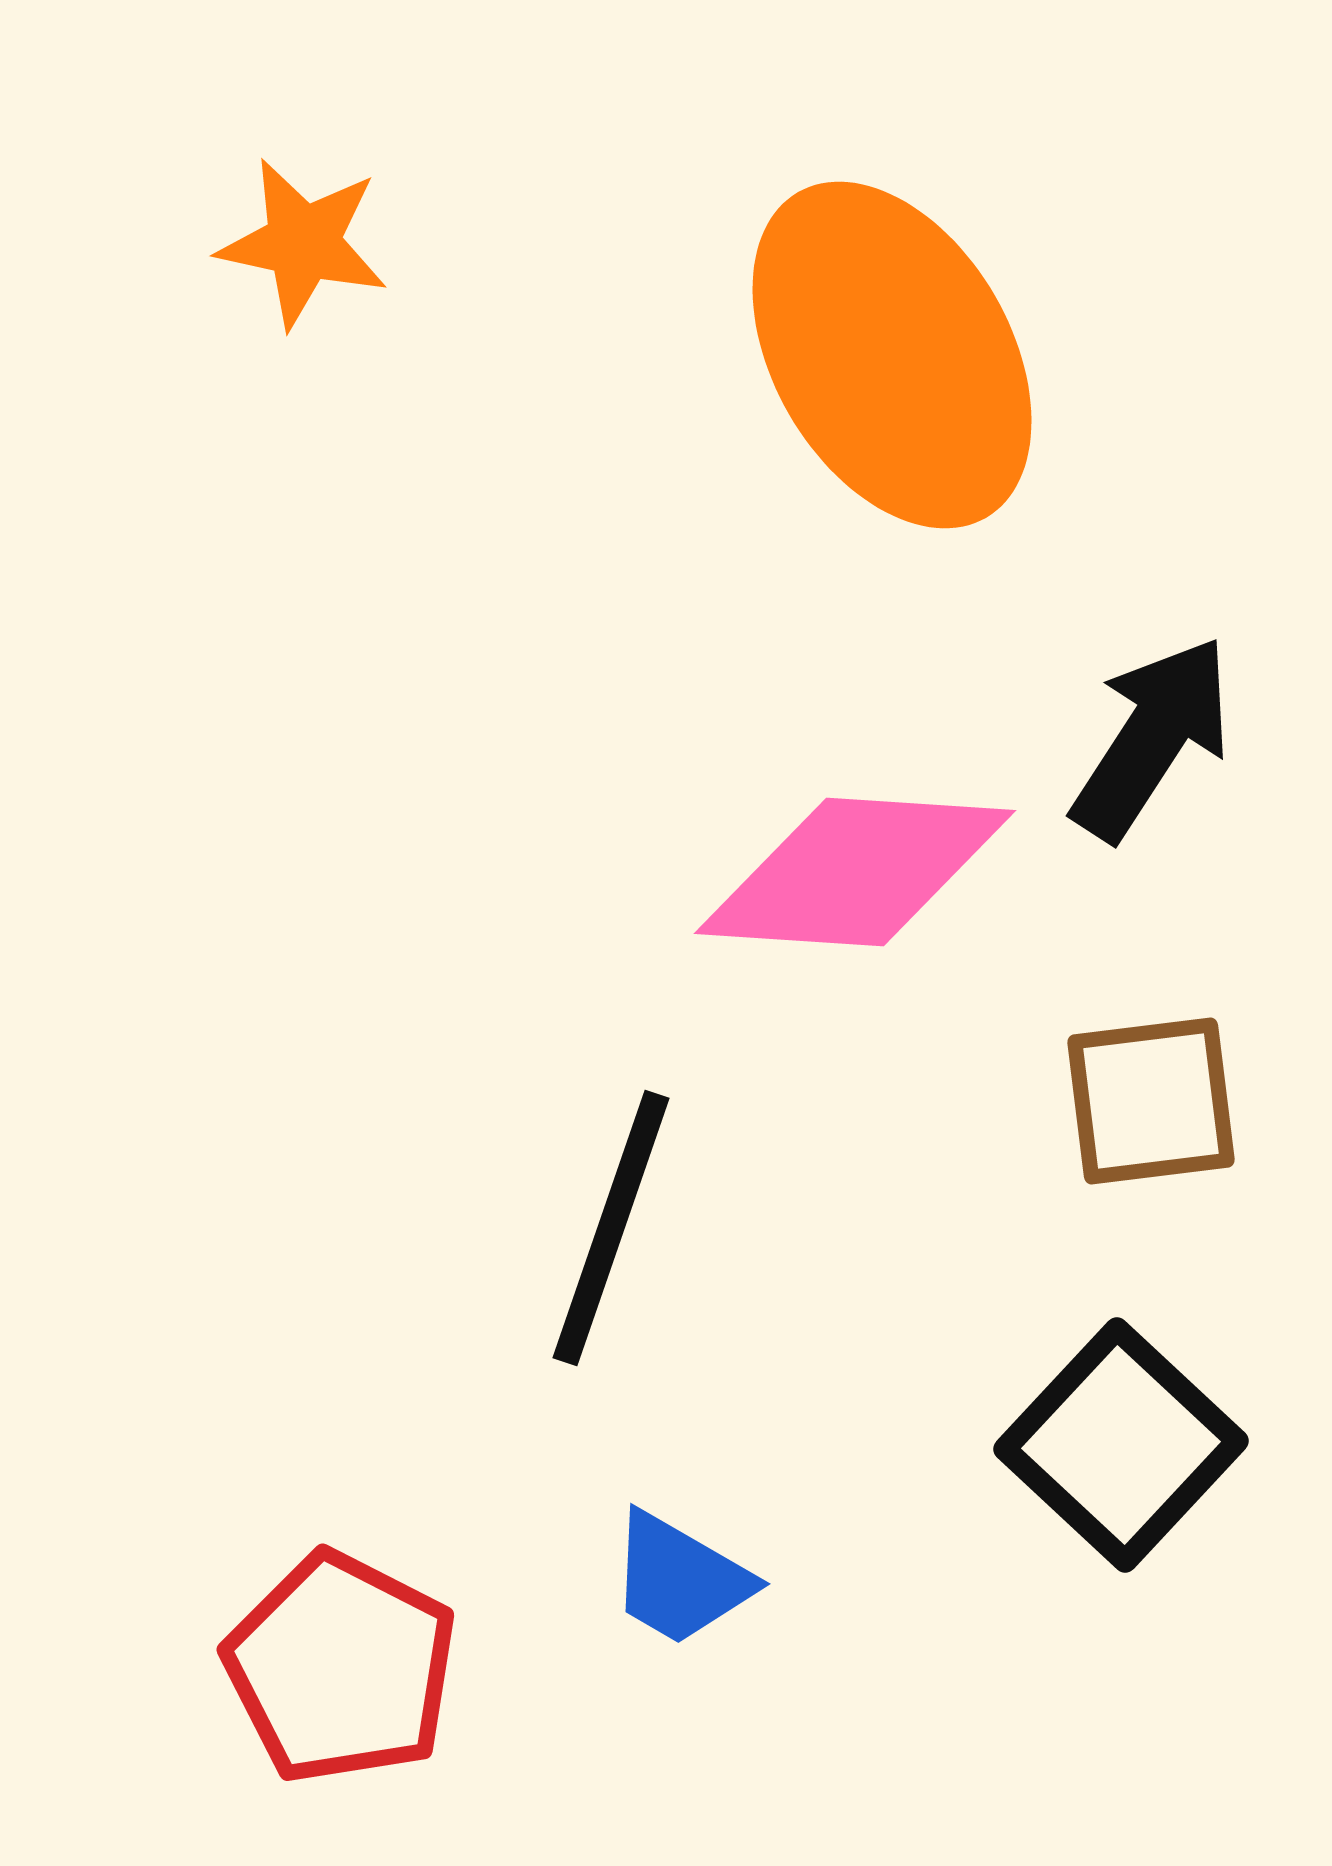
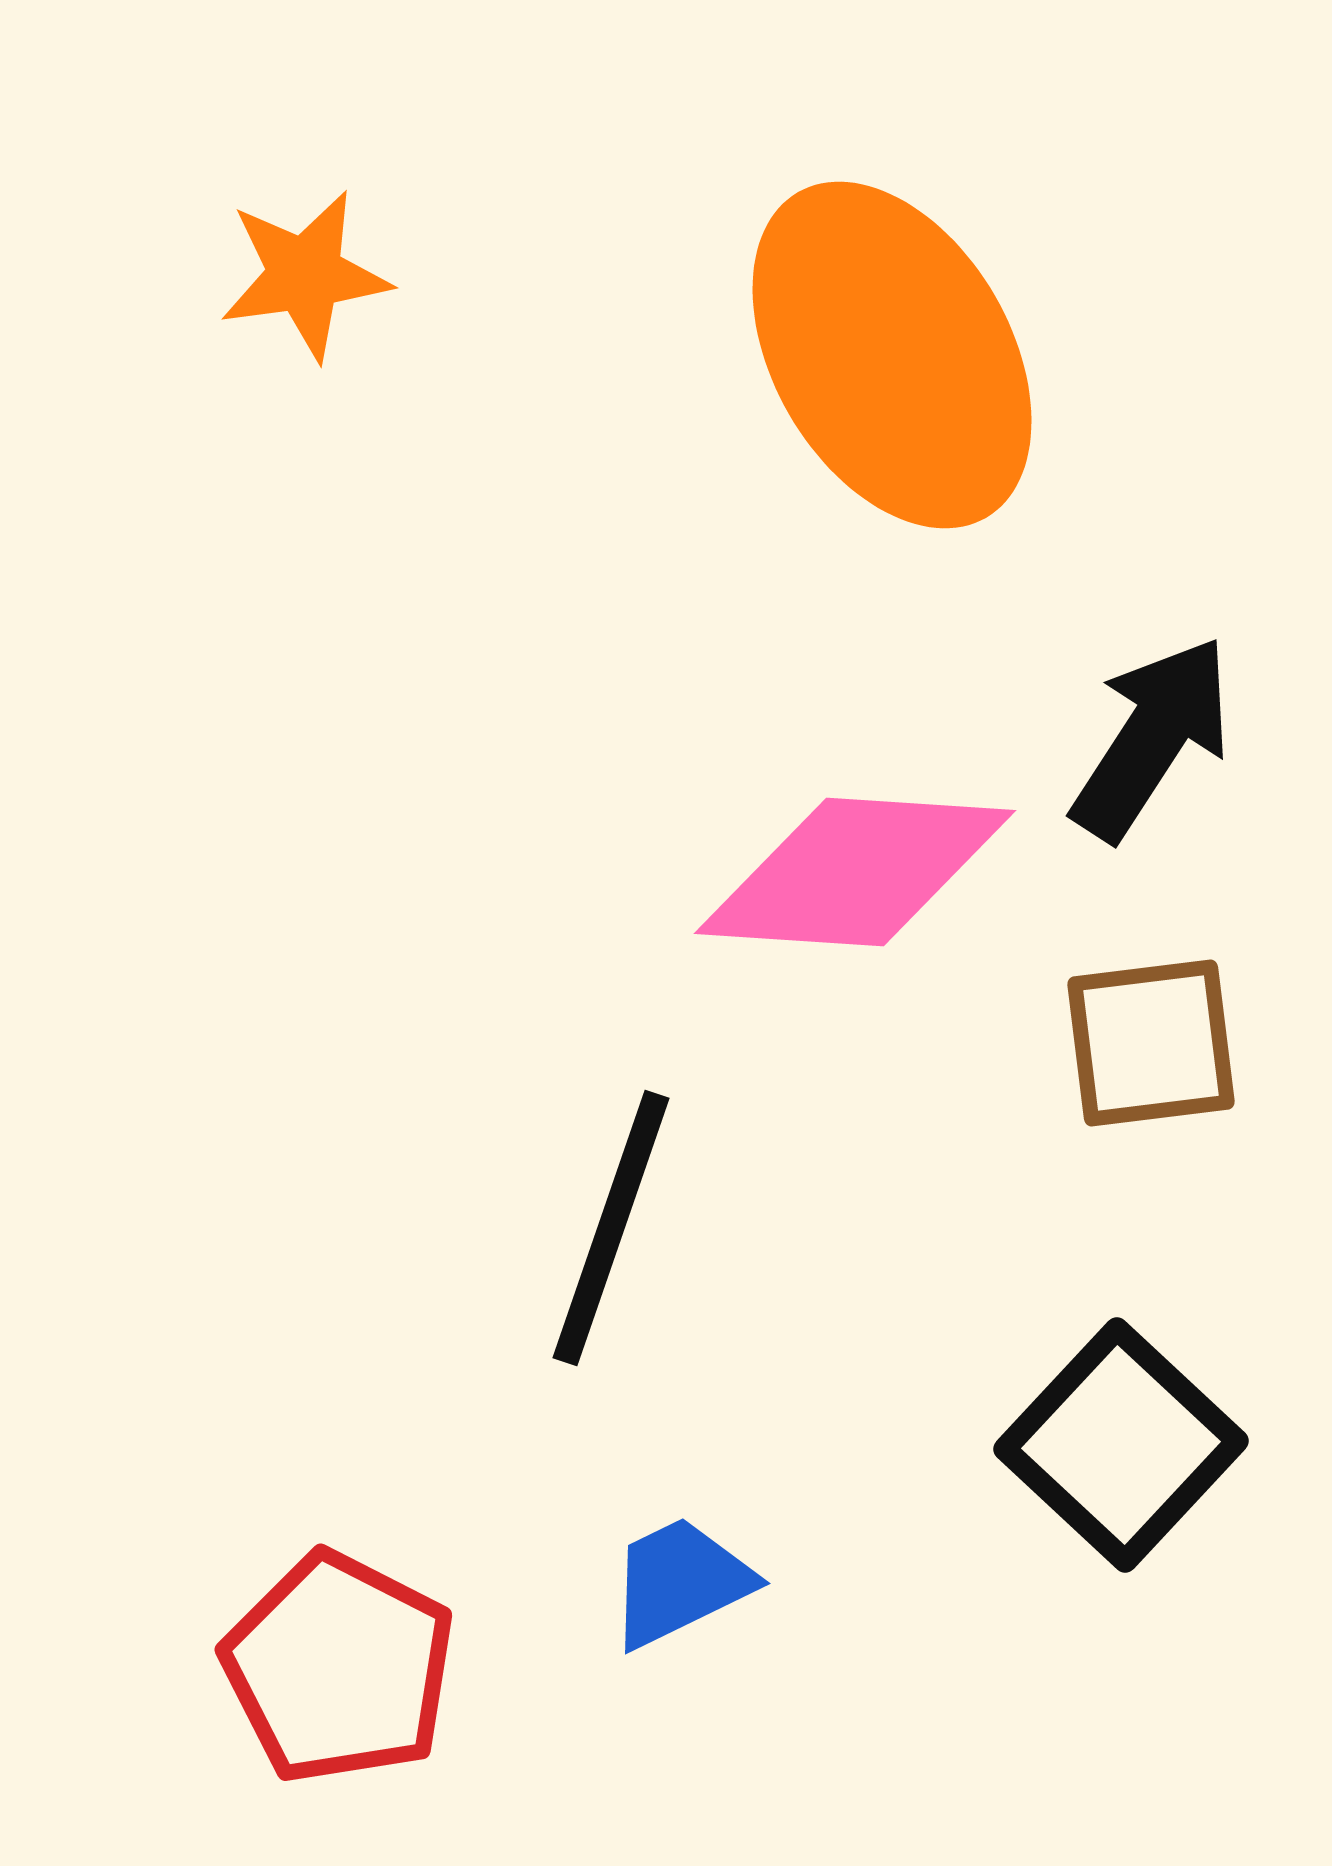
orange star: moved 2 px right, 32 px down; rotated 20 degrees counterclockwise
brown square: moved 58 px up
blue trapezoid: moved 3 px down; rotated 124 degrees clockwise
red pentagon: moved 2 px left
